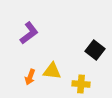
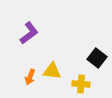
black square: moved 2 px right, 8 px down
